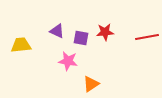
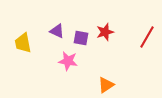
red star: rotated 12 degrees counterclockwise
red line: rotated 50 degrees counterclockwise
yellow trapezoid: moved 2 px right, 2 px up; rotated 95 degrees counterclockwise
orange triangle: moved 15 px right, 1 px down
